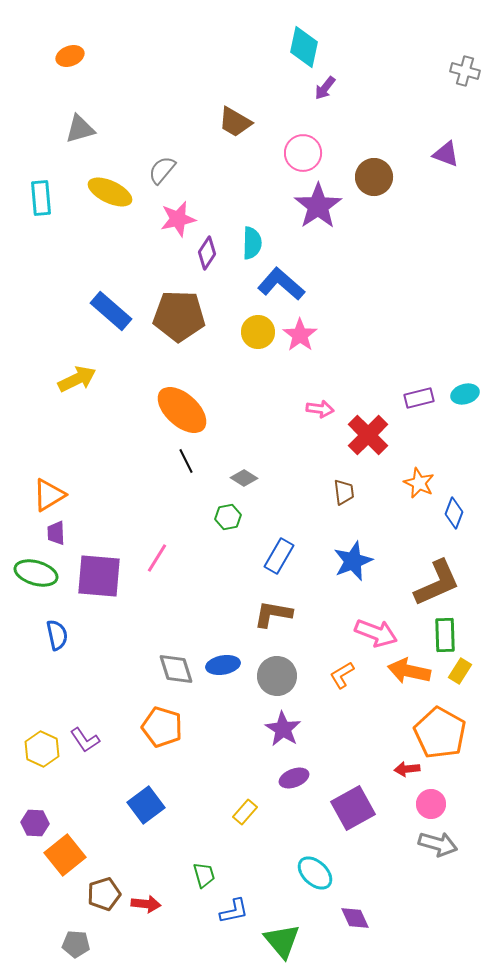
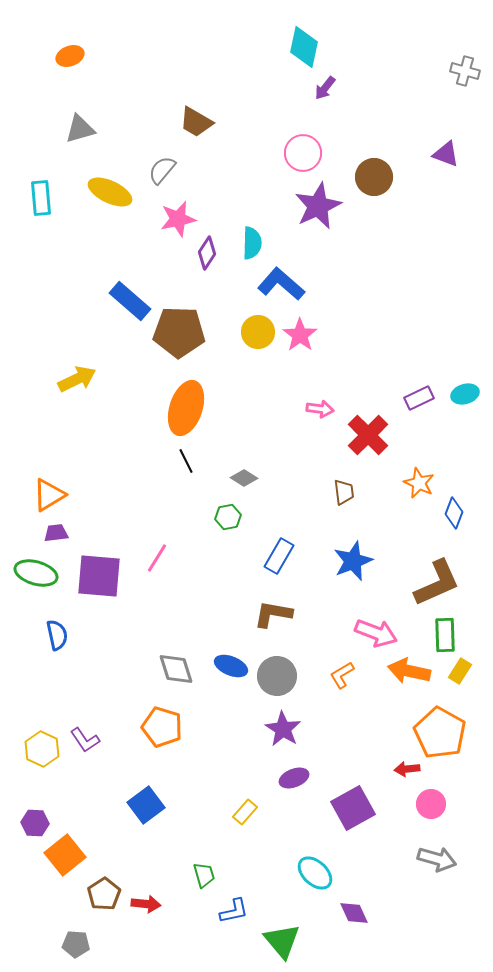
brown trapezoid at (235, 122): moved 39 px left
purple star at (318, 206): rotated 9 degrees clockwise
blue rectangle at (111, 311): moved 19 px right, 10 px up
brown pentagon at (179, 316): moved 16 px down
purple rectangle at (419, 398): rotated 12 degrees counterclockwise
orange ellipse at (182, 410): moved 4 px right, 2 px up; rotated 66 degrees clockwise
purple trapezoid at (56, 533): rotated 85 degrees clockwise
blue ellipse at (223, 665): moved 8 px right, 1 px down; rotated 32 degrees clockwise
gray arrow at (438, 844): moved 1 px left, 15 px down
brown pentagon at (104, 894): rotated 16 degrees counterclockwise
purple diamond at (355, 918): moved 1 px left, 5 px up
